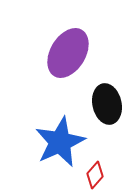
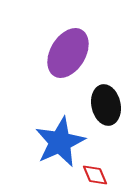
black ellipse: moved 1 px left, 1 px down
red diamond: rotated 64 degrees counterclockwise
